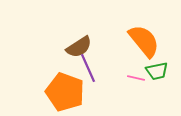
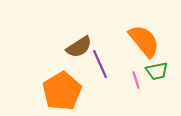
purple line: moved 12 px right, 4 px up
pink line: moved 2 px down; rotated 60 degrees clockwise
orange pentagon: moved 3 px left, 1 px up; rotated 21 degrees clockwise
